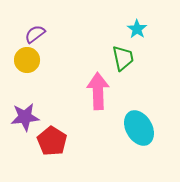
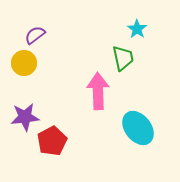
purple semicircle: moved 1 px down
yellow circle: moved 3 px left, 3 px down
cyan ellipse: moved 1 px left; rotated 8 degrees counterclockwise
red pentagon: rotated 12 degrees clockwise
